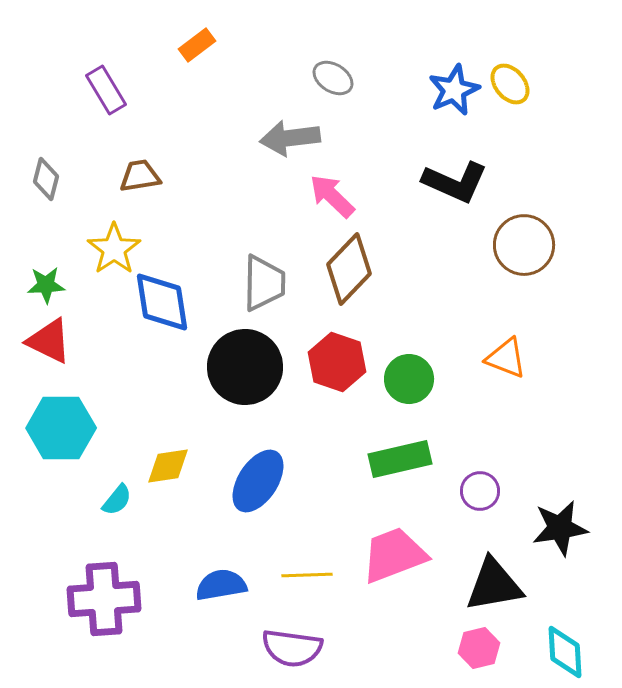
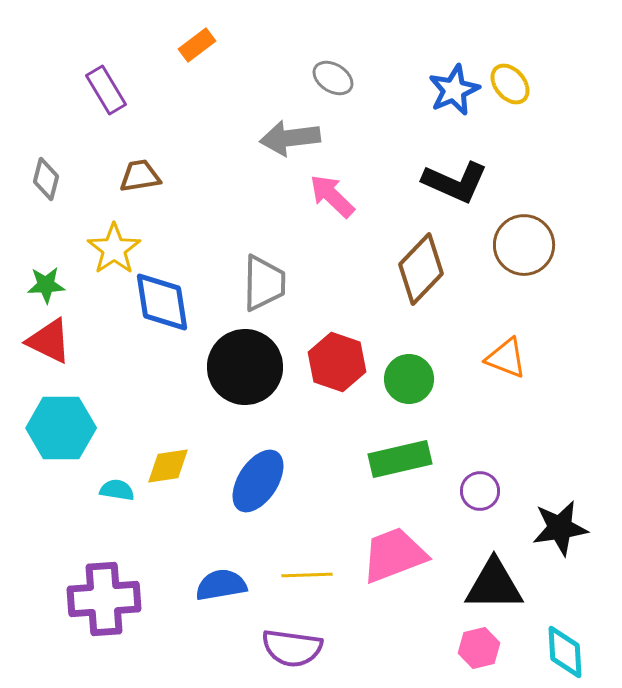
brown diamond: moved 72 px right
cyan semicircle: moved 10 px up; rotated 120 degrees counterclockwise
black triangle: rotated 10 degrees clockwise
